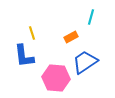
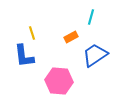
blue trapezoid: moved 10 px right, 7 px up
pink hexagon: moved 3 px right, 3 px down
